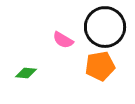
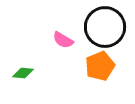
orange pentagon: rotated 12 degrees counterclockwise
green diamond: moved 3 px left
